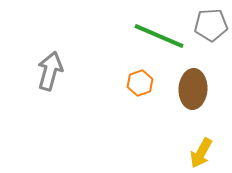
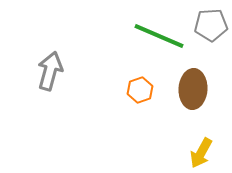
orange hexagon: moved 7 px down
